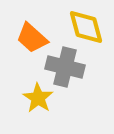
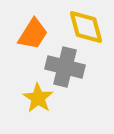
orange trapezoid: moved 1 px right, 4 px up; rotated 100 degrees counterclockwise
